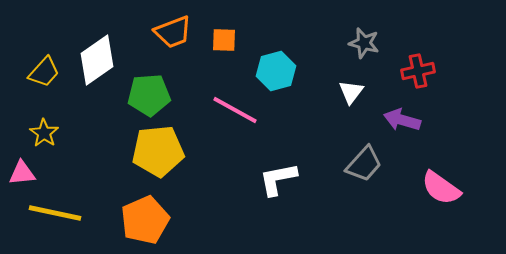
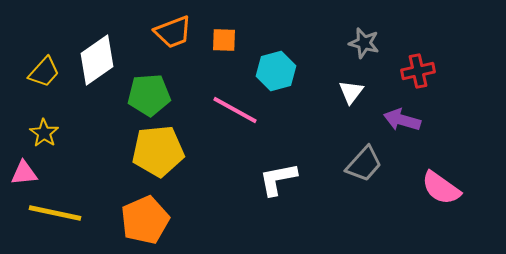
pink triangle: moved 2 px right
